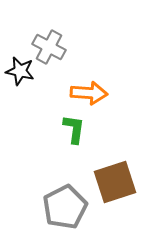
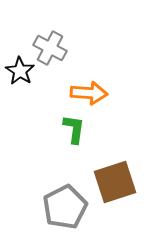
gray cross: moved 1 px right, 1 px down
black star: rotated 20 degrees clockwise
